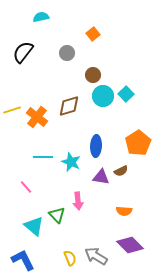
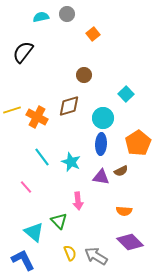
gray circle: moved 39 px up
brown circle: moved 9 px left
cyan circle: moved 22 px down
orange cross: rotated 10 degrees counterclockwise
blue ellipse: moved 5 px right, 2 px up
cyan line: moved 1 px left; rotated 54 degrees clockwise
green triangle: moved 2 px right, 6 px down
cyan triangle: moved 6 px down
purple diamond: moved 3 px up
yellow semicircle: moved 5 px up
